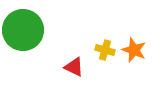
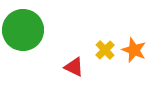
yellow cross: rotated 30 degrees clockwise
